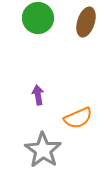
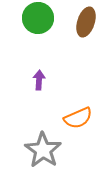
purple arrow: moved 1 px right, 15 px up; rotated 12 degrees clockwise
